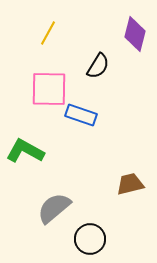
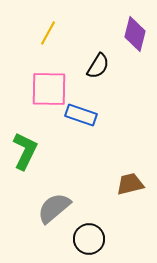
green L-shape: rotated 87 degrees clockwise
black circle: moved 1 px left
